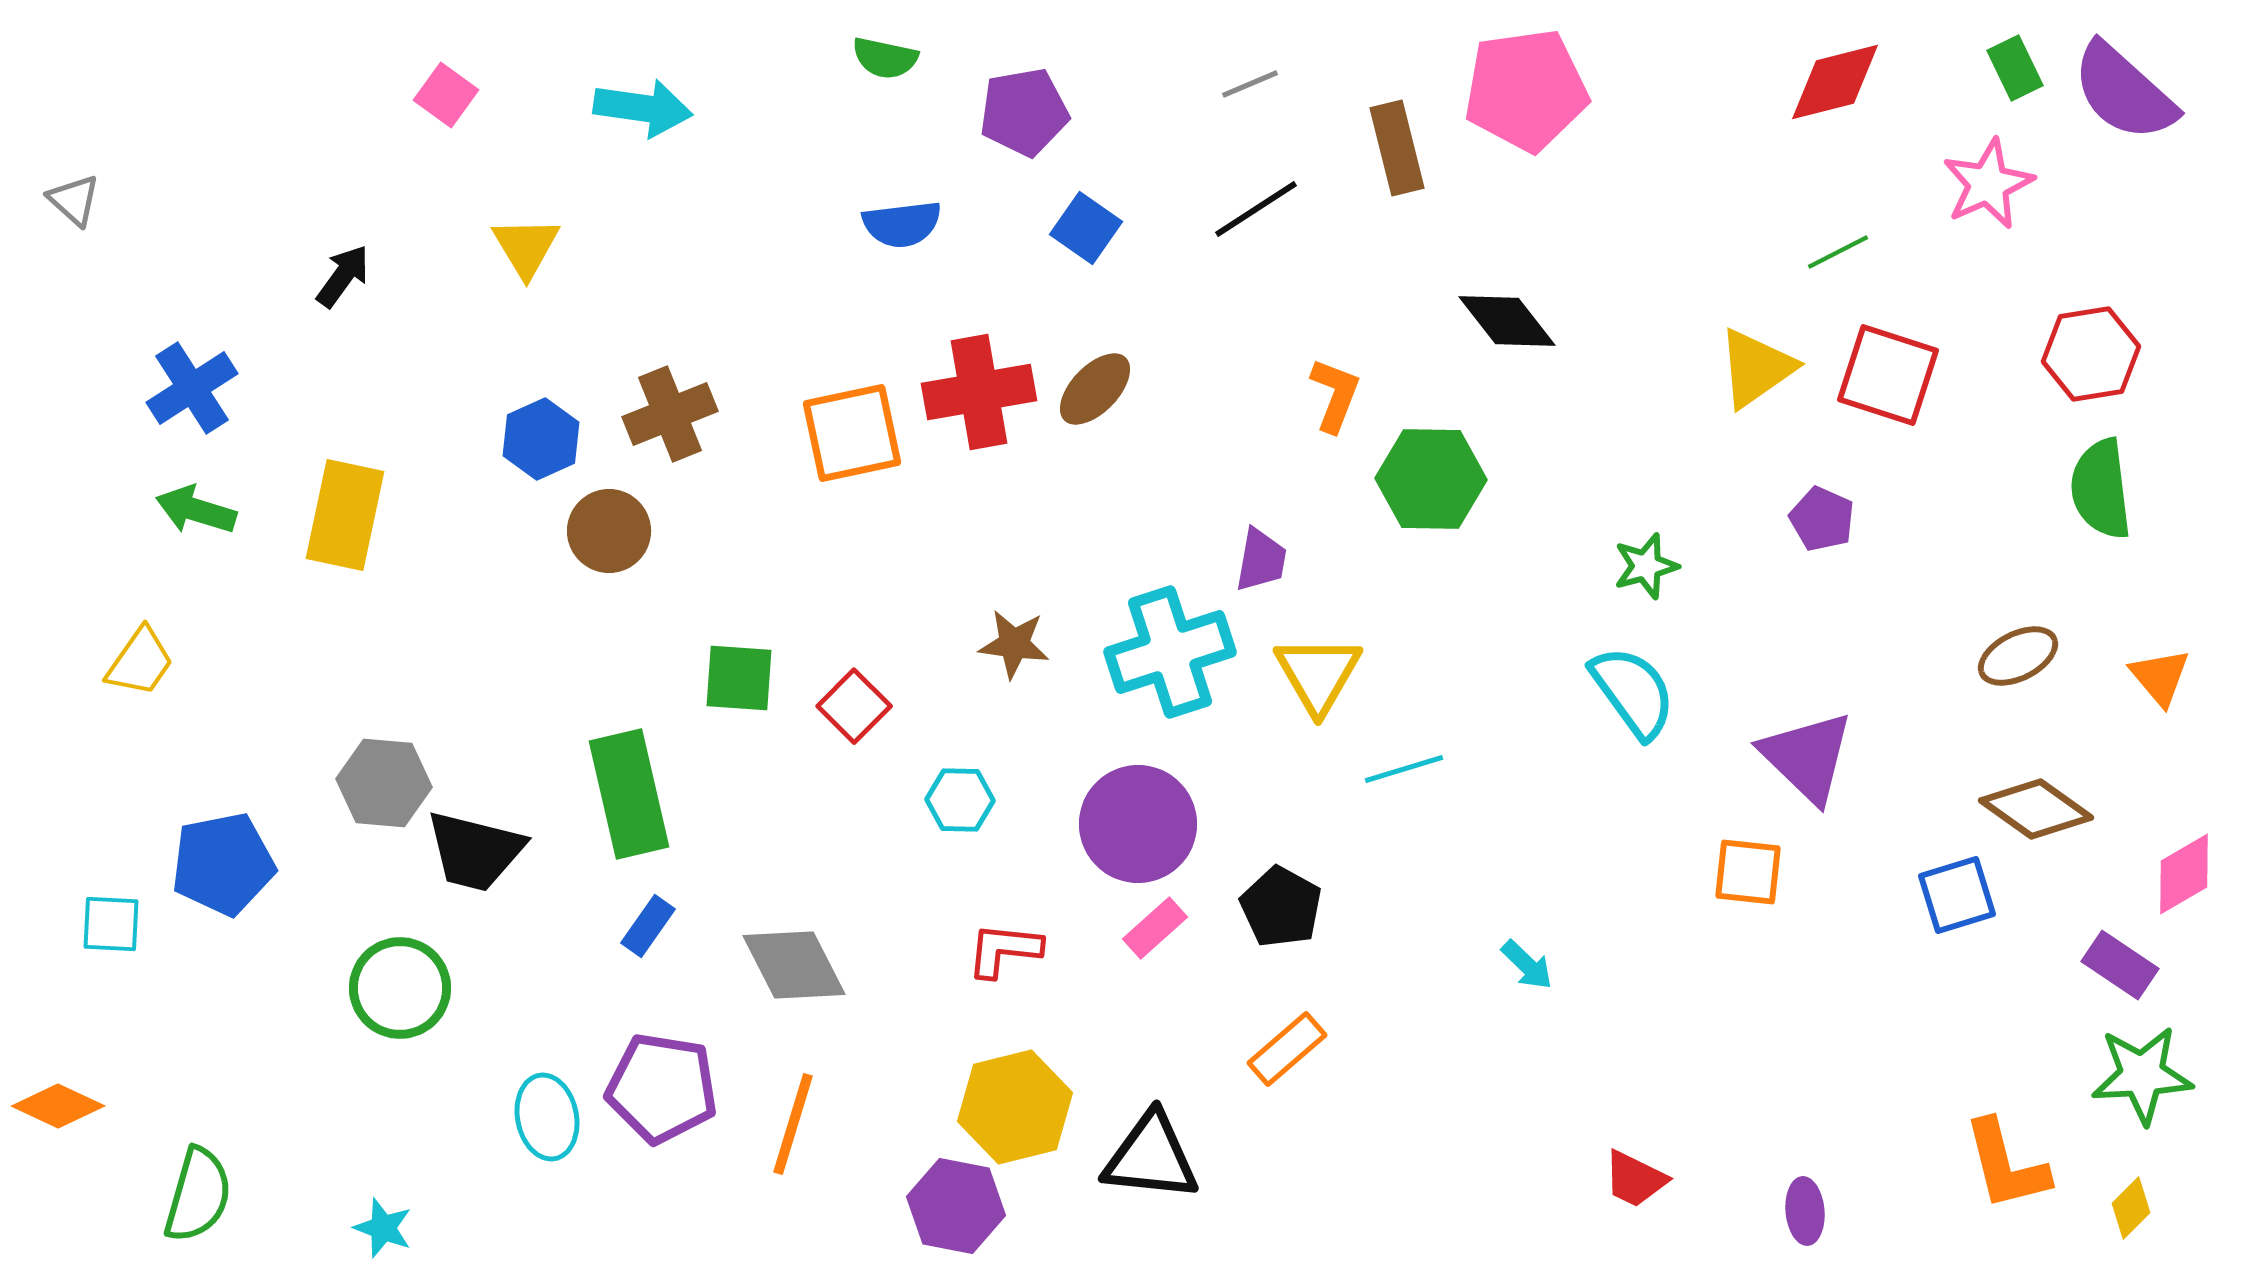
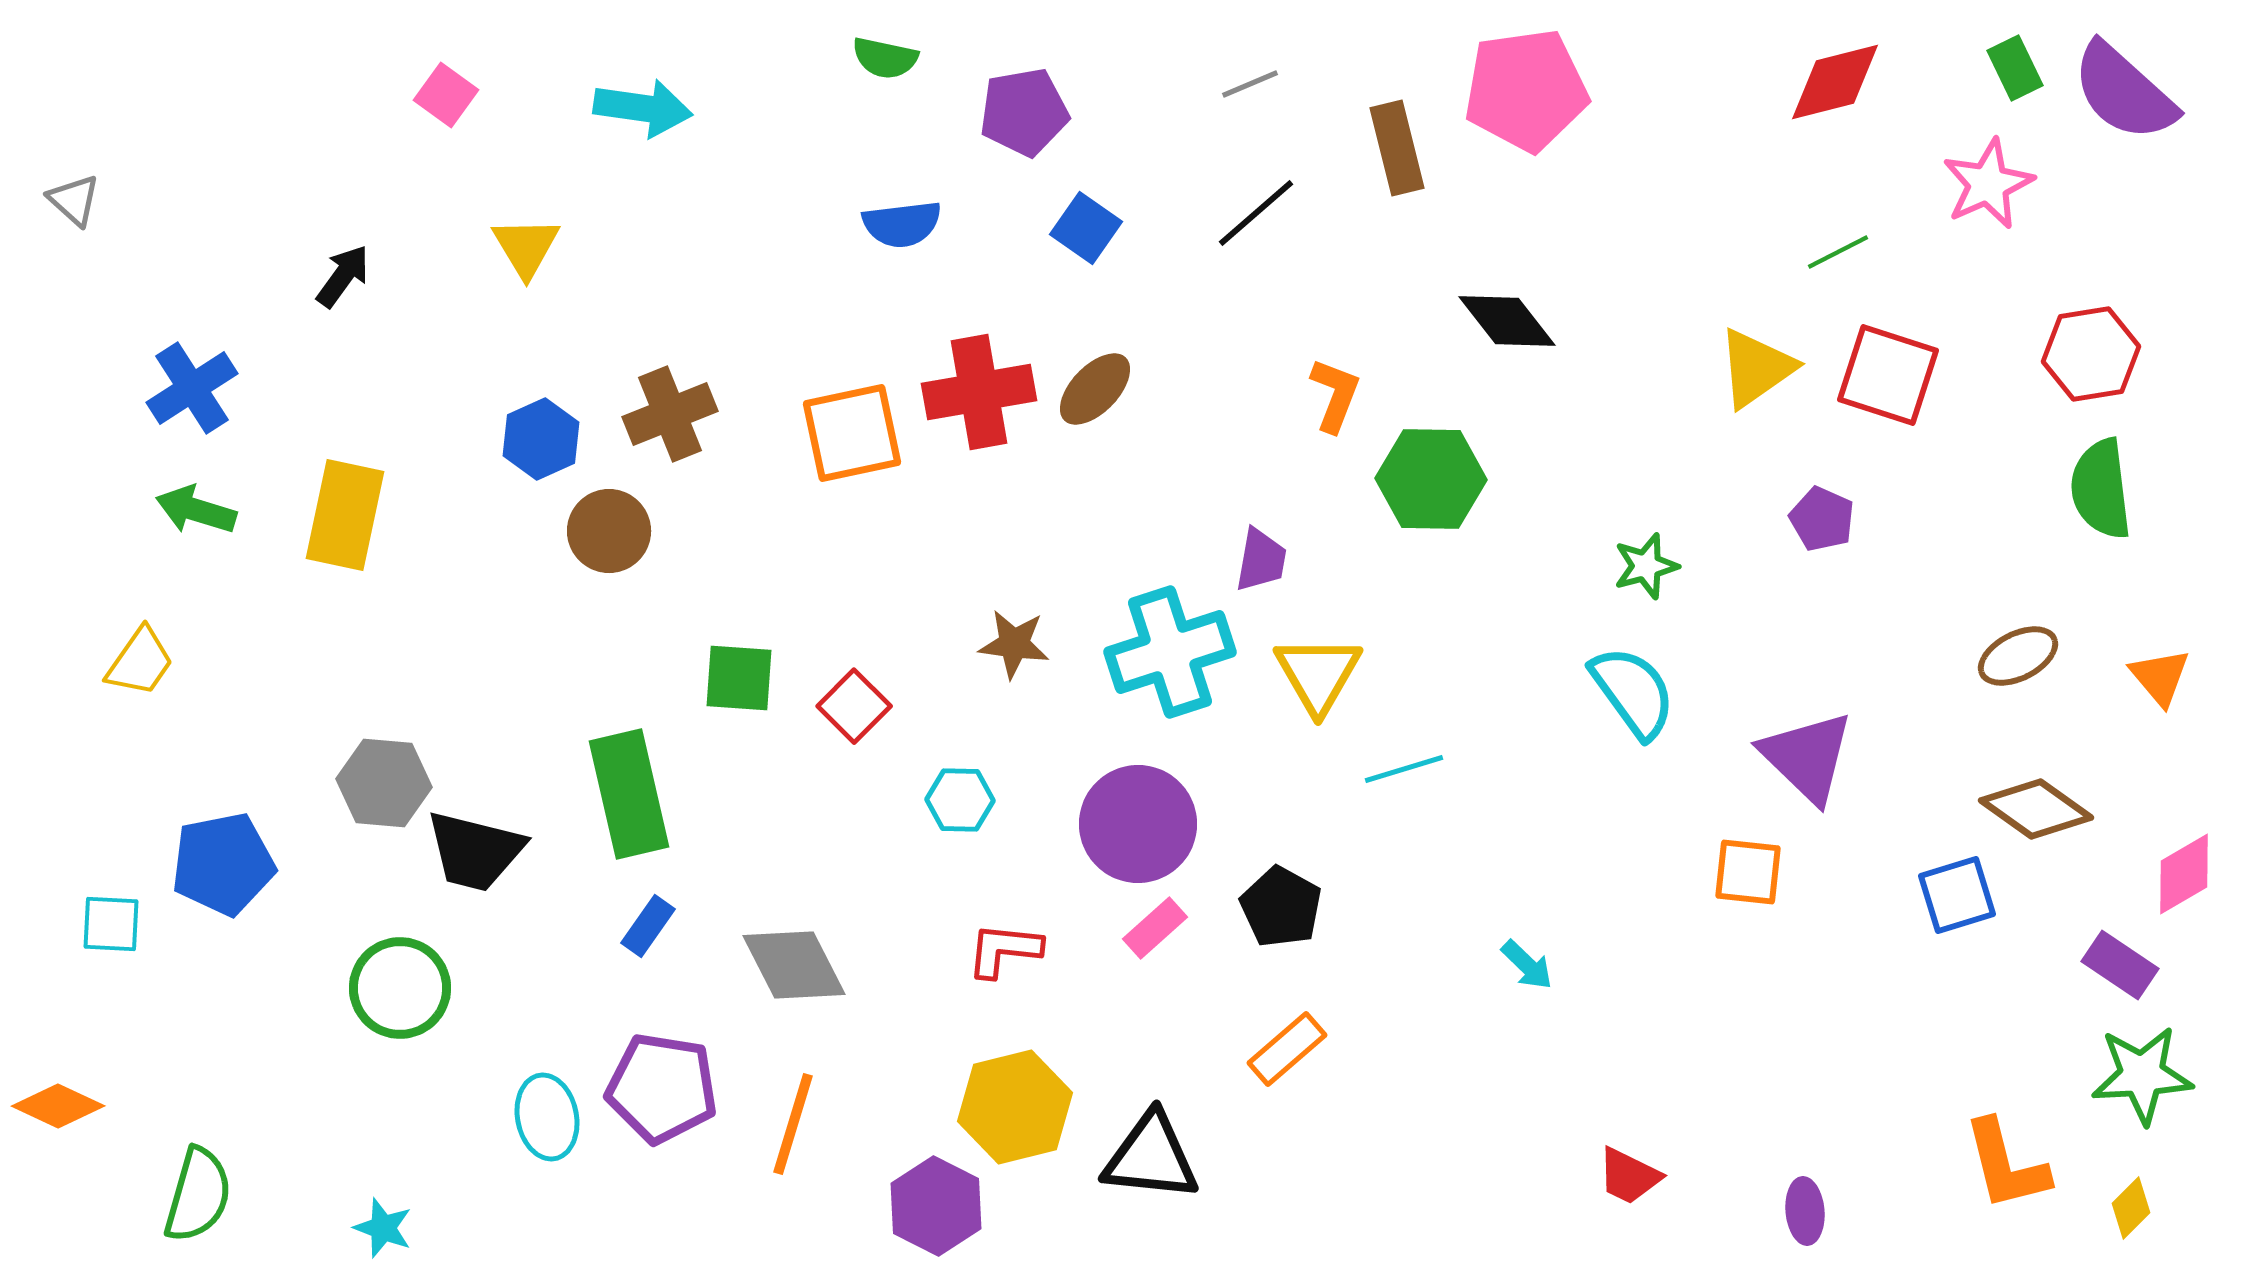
black line at (1256, 209): moved 4 px down; rotated 8 degrees counterclockwise
red trapezoid at (1635, 1179): moved 6 px left, 3 px up
purple hexagon at (956, 1206): moved 20 px left; rotated 16 degrees clockwise
